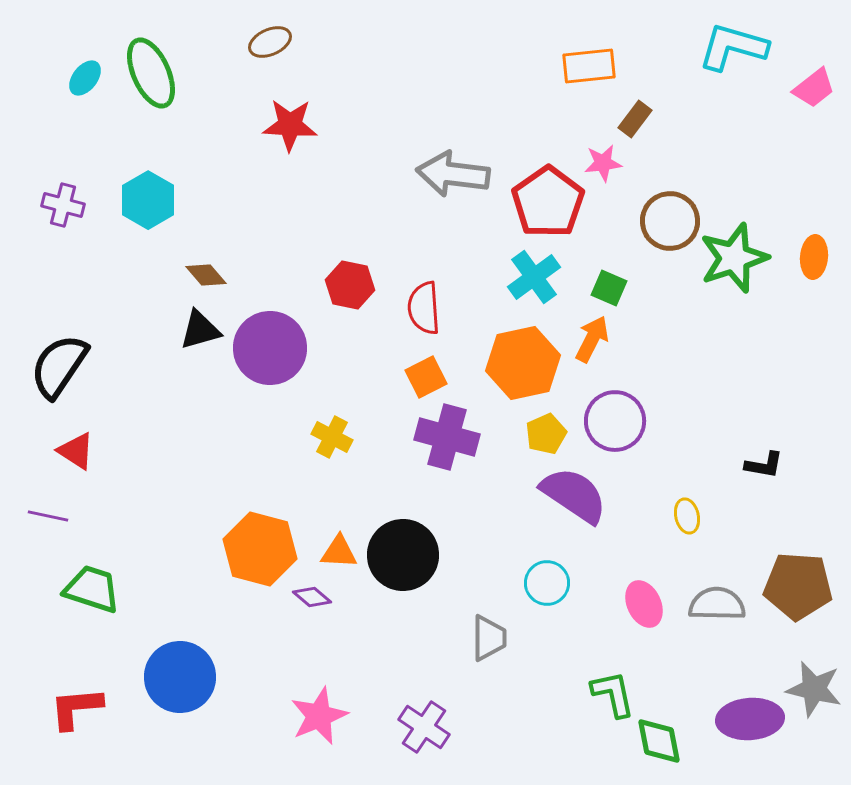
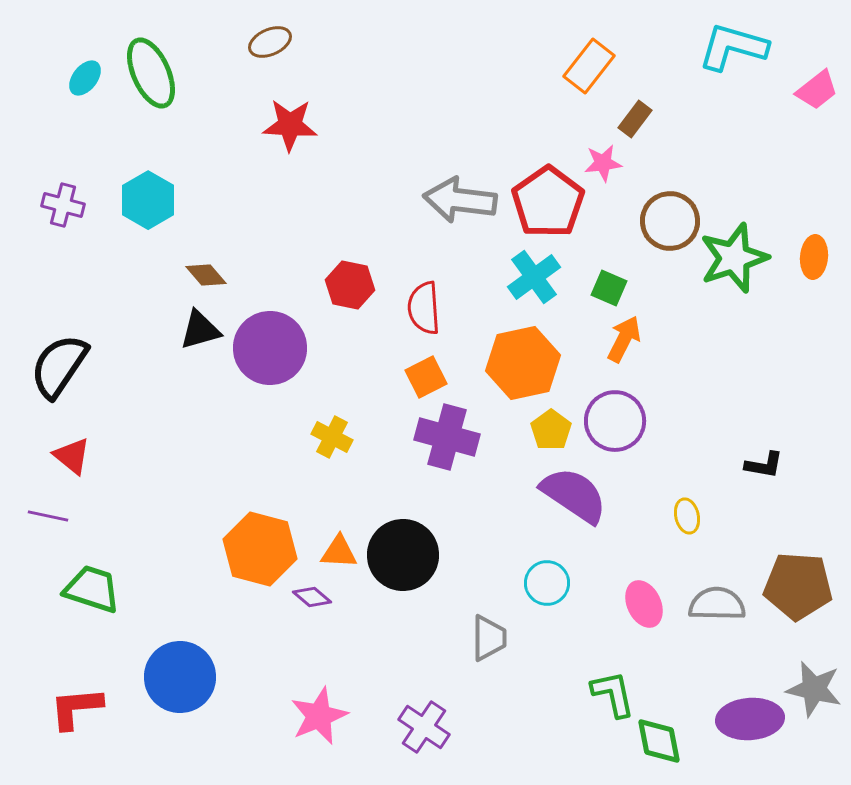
orange rectangle at (589, 66): rotated 46 degrees counterclockwise
pink trapezoid at (814, 88): moved 3 px right, 2 px down
gray arrow at (453, 174): moved 7 px right, 26 px down
orange arrow at (592, 339): moved 32 px right
yellow pentagon at (546, 434): moved 5 px right, 4 px up; rotated 12 degrees counterclockwise
red triangle at (76, 451): moved 4 px left, 5 px down; rotated 6 degrees clockwise
